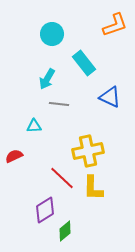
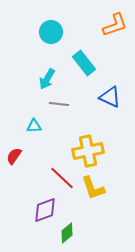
cyan circle: moved 1 px left, 2 px up
red semicircle: rotated 30 degrees counterclockwise
yellow L-shape: rotated 20 degrees counterclockwise
purple diamond: rotated 12 degrees clockwise
green diamond: moved 2 px right, 2 px down
